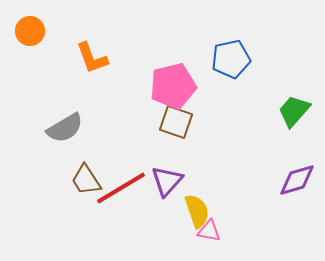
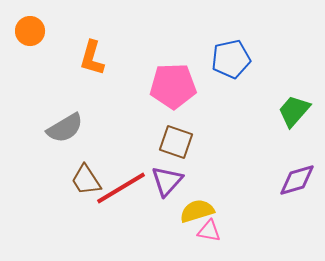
orange L-shape: rotated 36 degrees clockwise
pink pentagon: rotated 12 degrees clockwise
brown square: moved 20 px down
yellow semicircle: rotated 88 degrees counterclockwise
